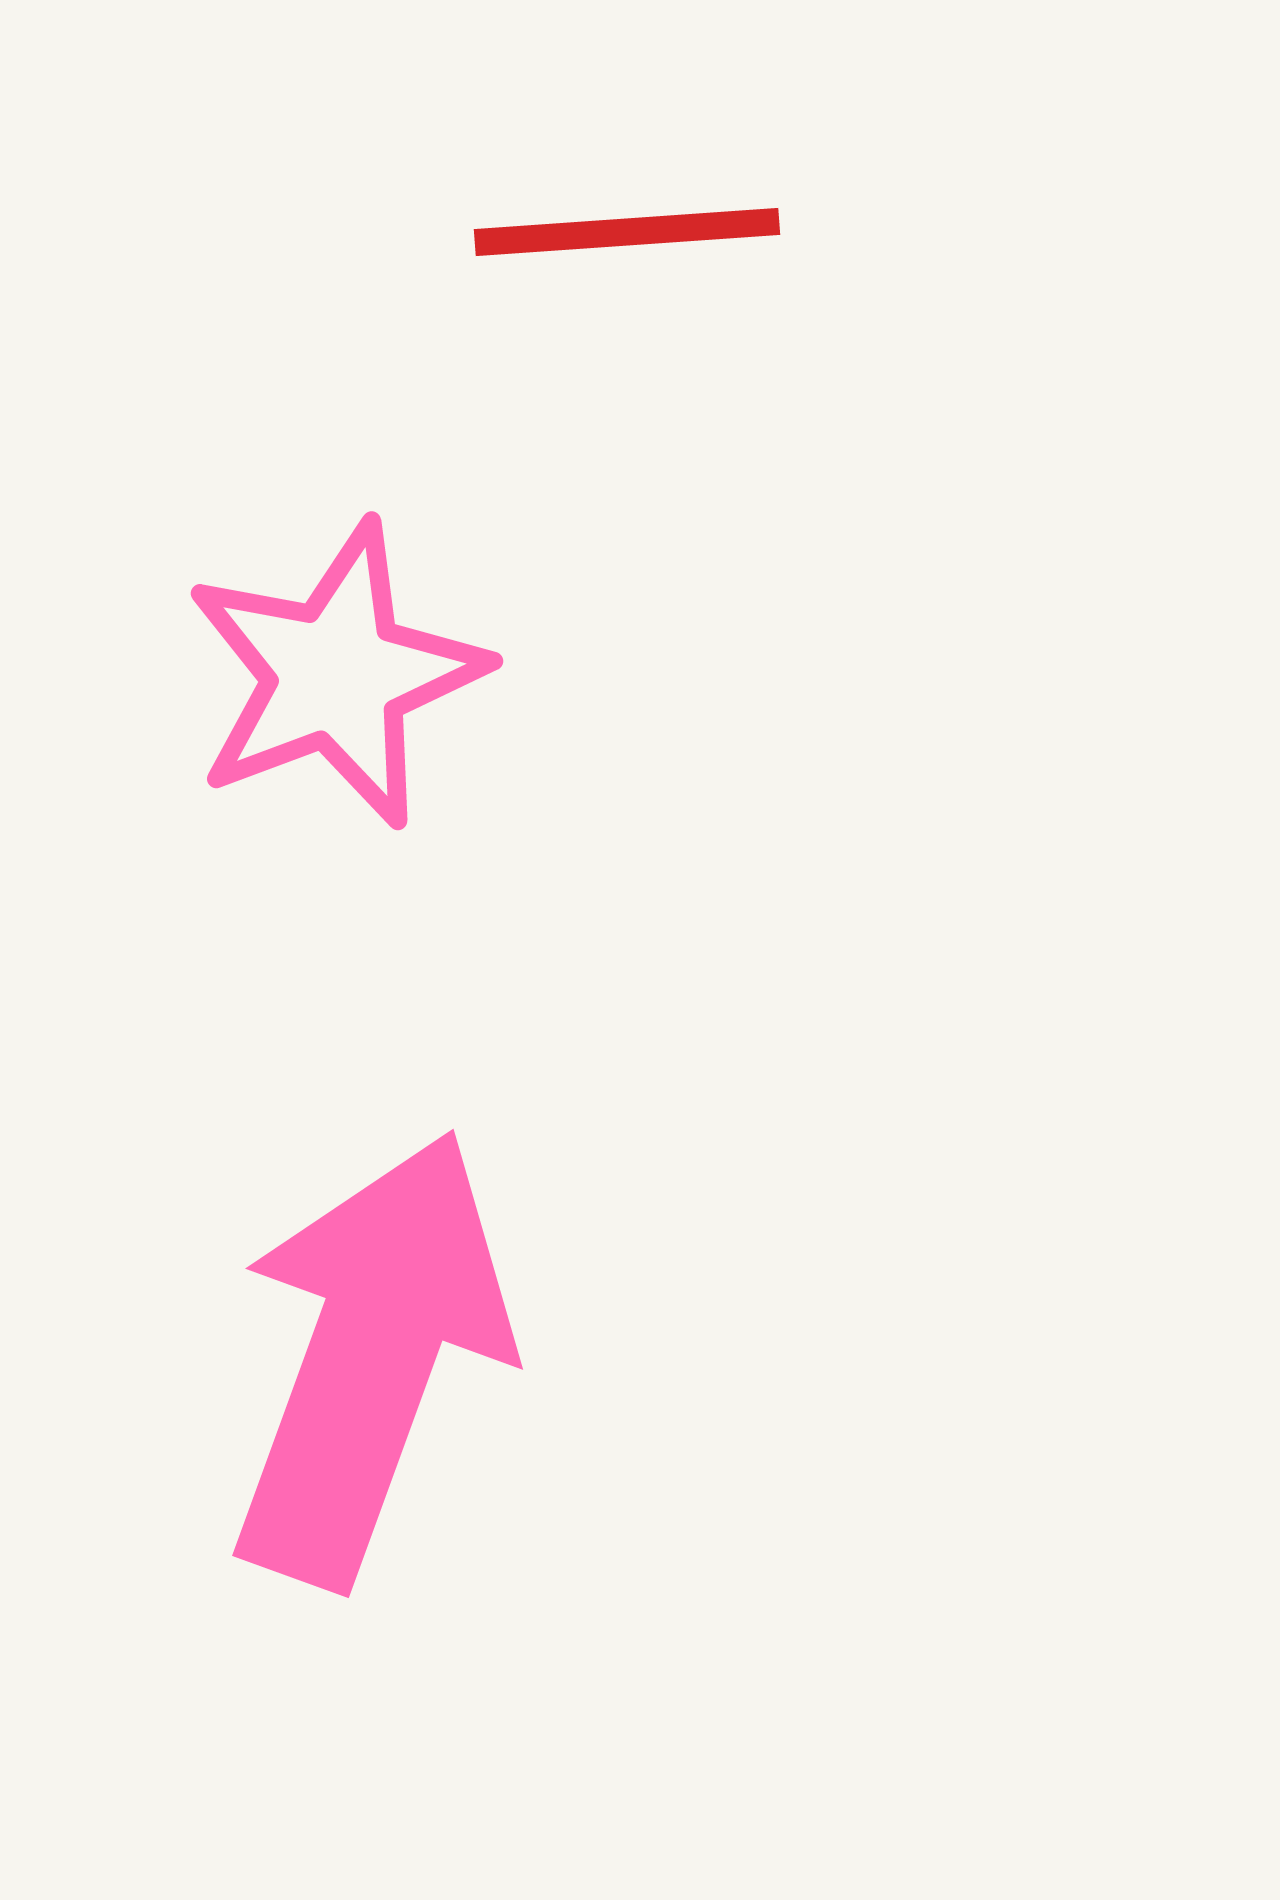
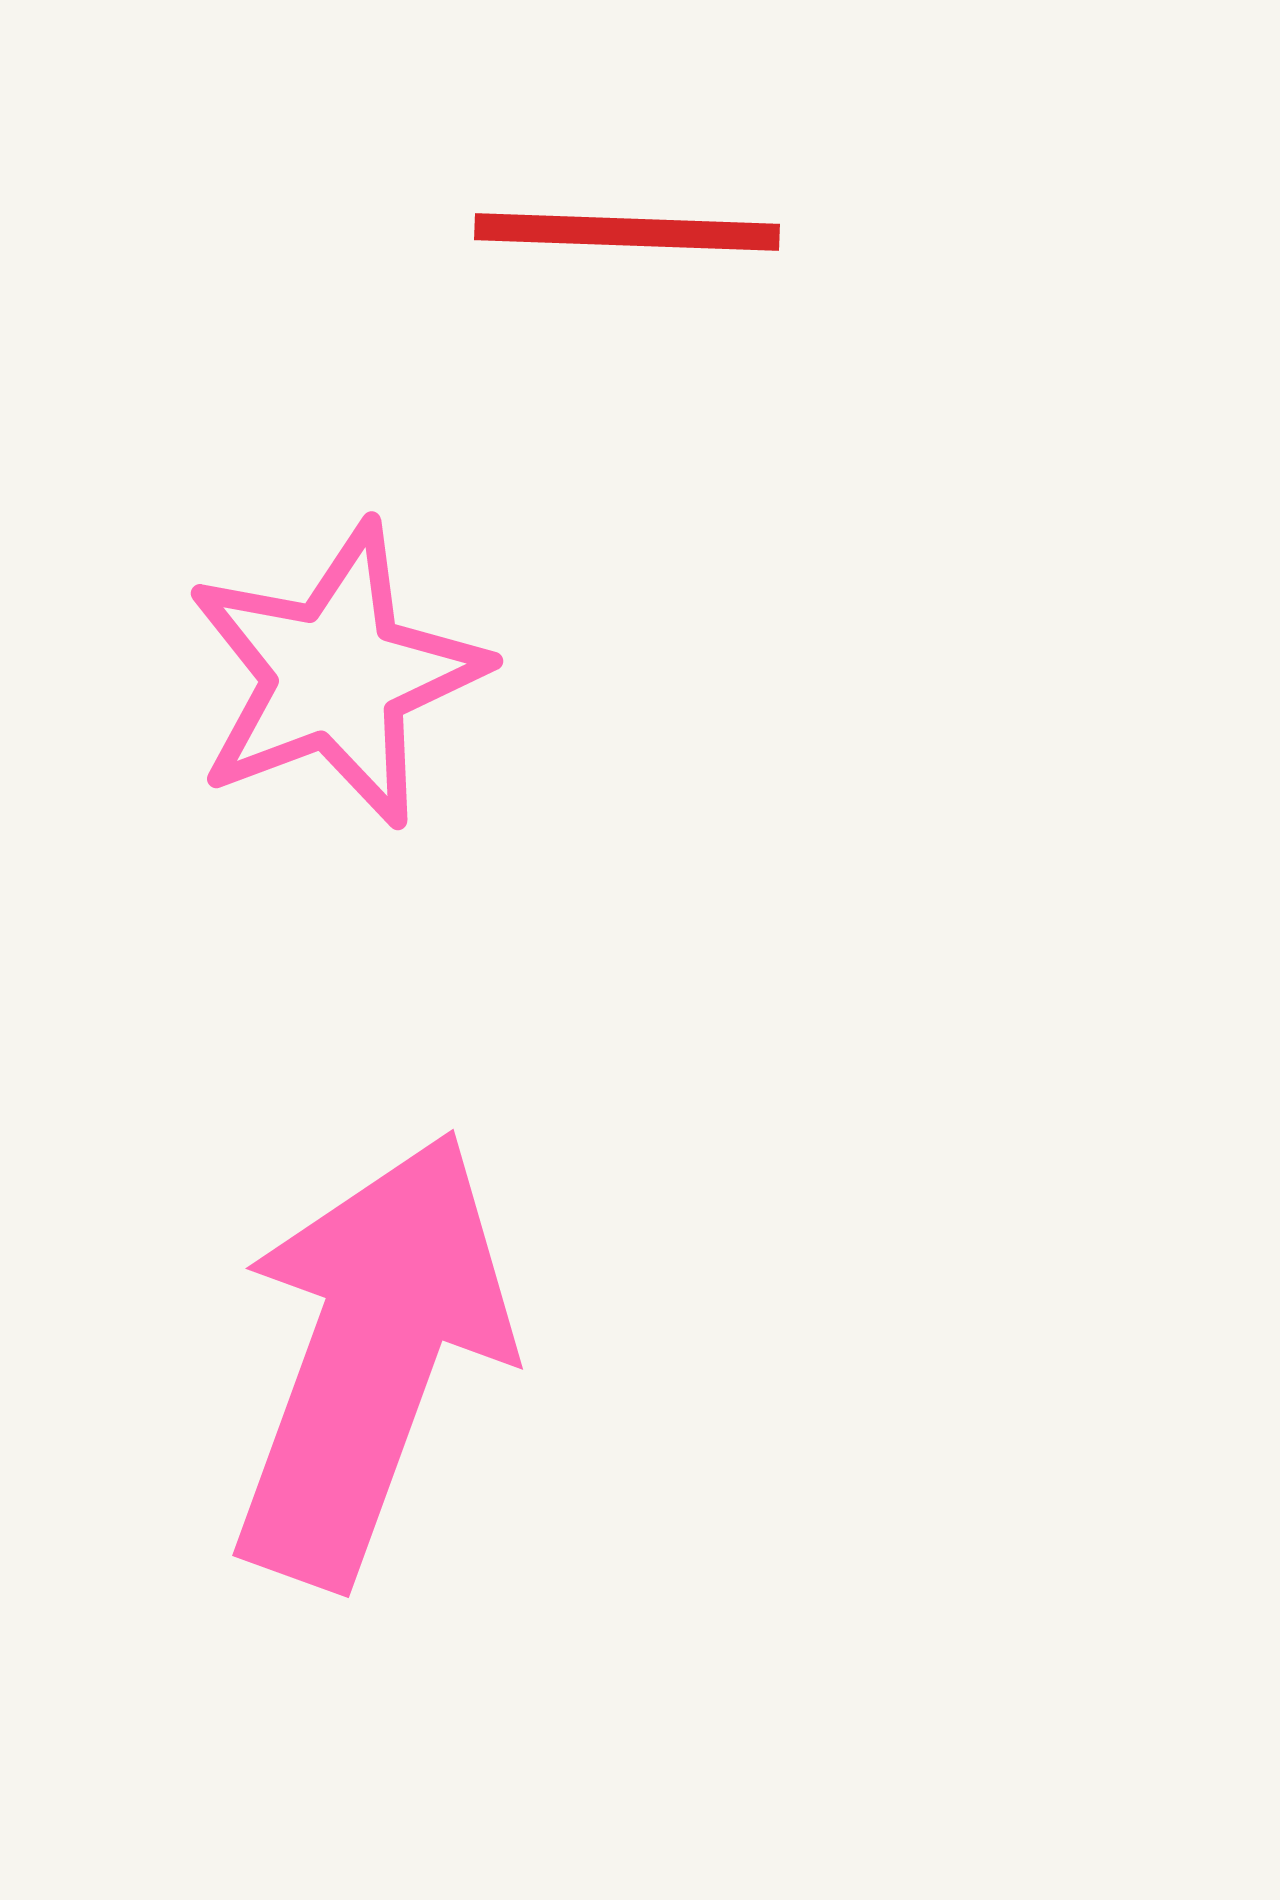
red line: rotated 6 degrees clockwise
